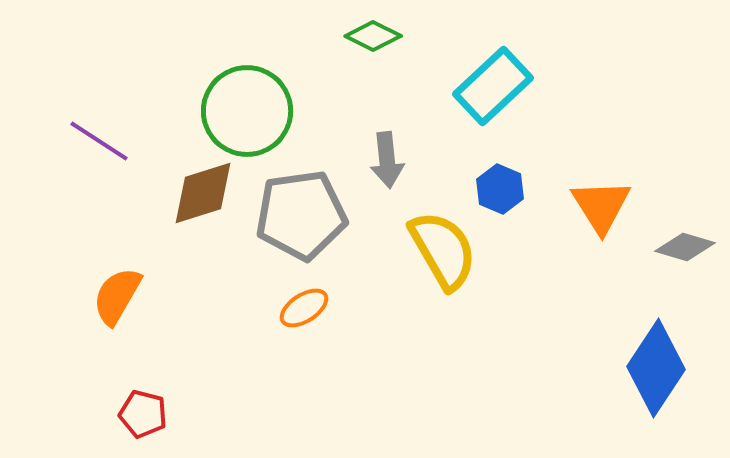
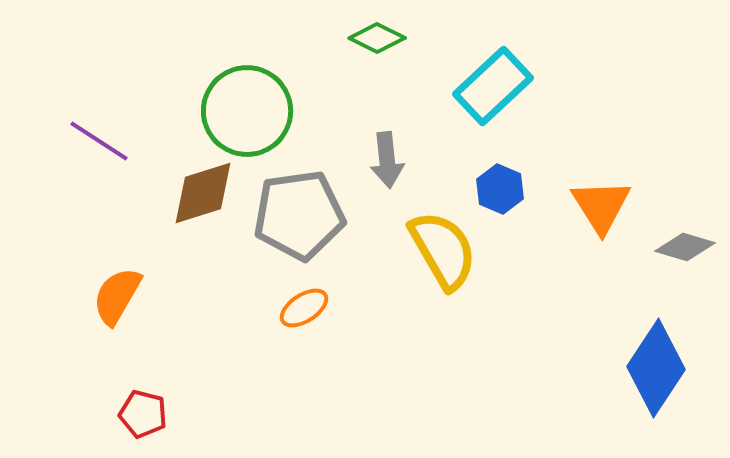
green diamond: moved 4 px right, 2 px down
gray pentagon: moved 2 px left
